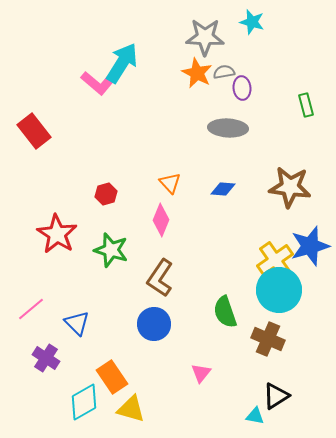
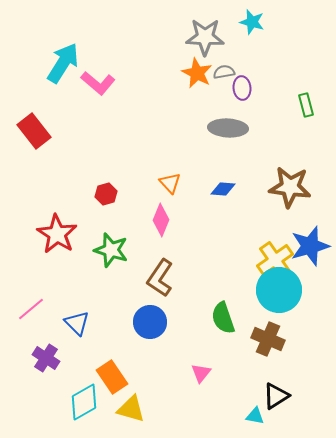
cyan arrow: moved 59 px left
green semicircle: moved 2 px left, 6 px down
blue circle: moved 4 px left, 2 px up
